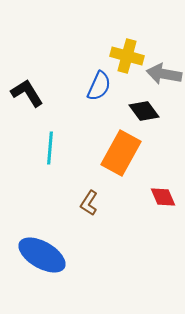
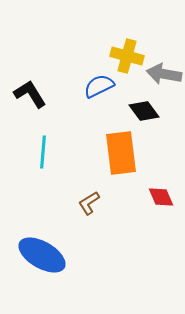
blue semicircle: rotated 140 degrees counterclockwise
black L-shape: moved 3 px right, 1 px down
cyan line: moved 7 px left, 4 px down
orange rectangle: rotated 36 degrees counterclockwise
red diamond: moved 2 px left
brown L-shape: rotated 25 degrees clockwise
